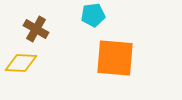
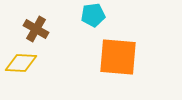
orange square: moved 3 px right, 1 px up
